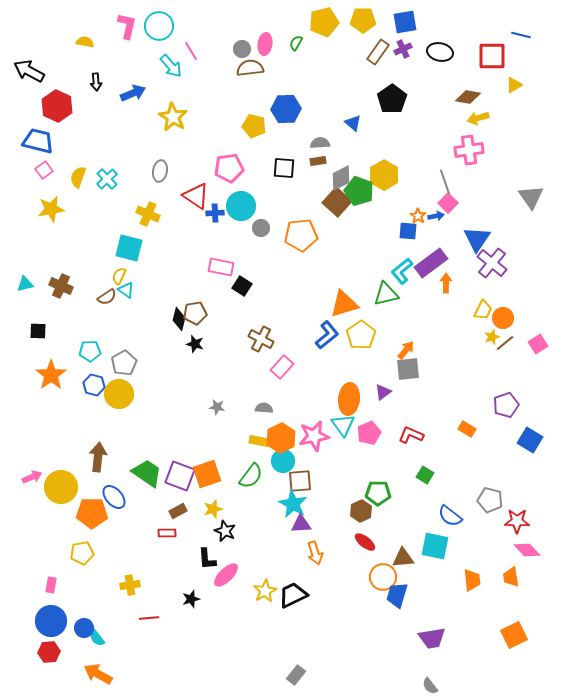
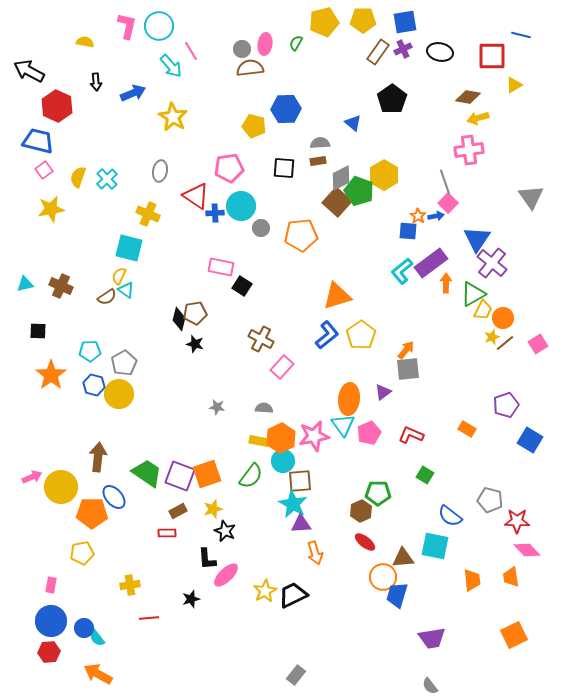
green triangle at (386, 294): moved 87 px right; rotated 16 degrees counterclockwise
orange triangle at (344, 304): moved 7 px left, 8 px up
